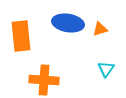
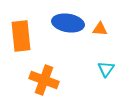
orange triangle: rotated 21 degrees clockwise
orange cross: rotated 16 degrees clockwise
